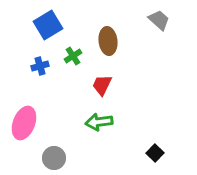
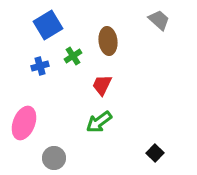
green arrow: rotated 28 degrees counterclockwise
